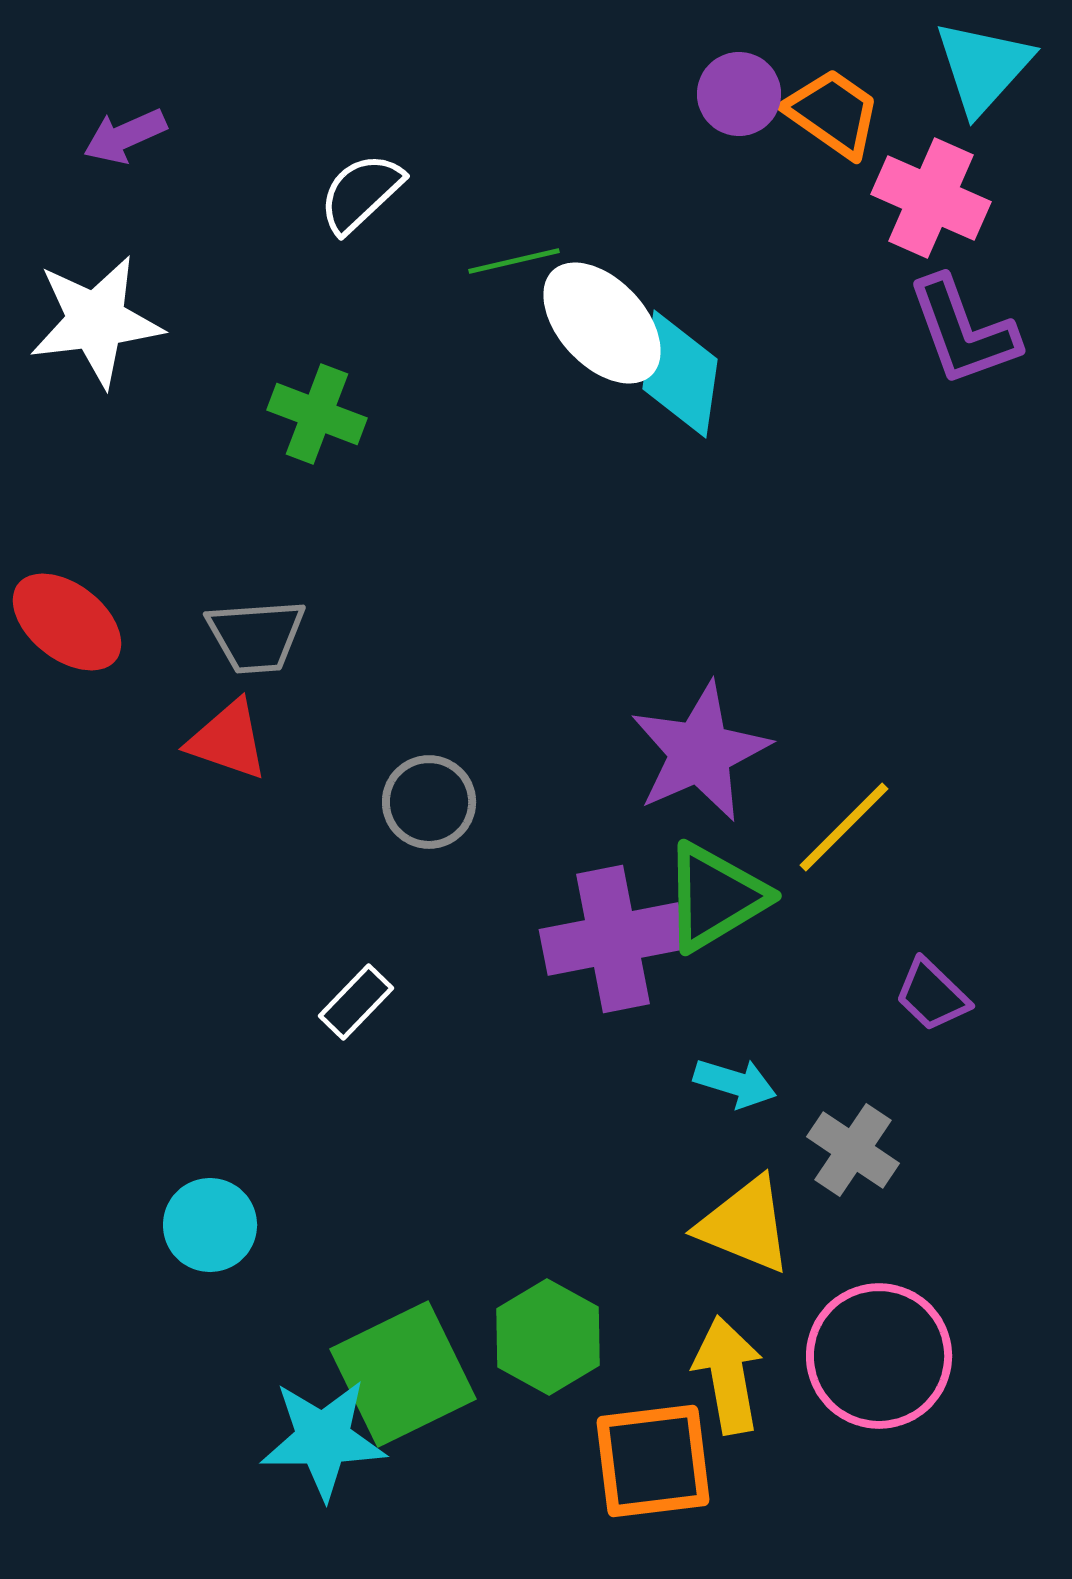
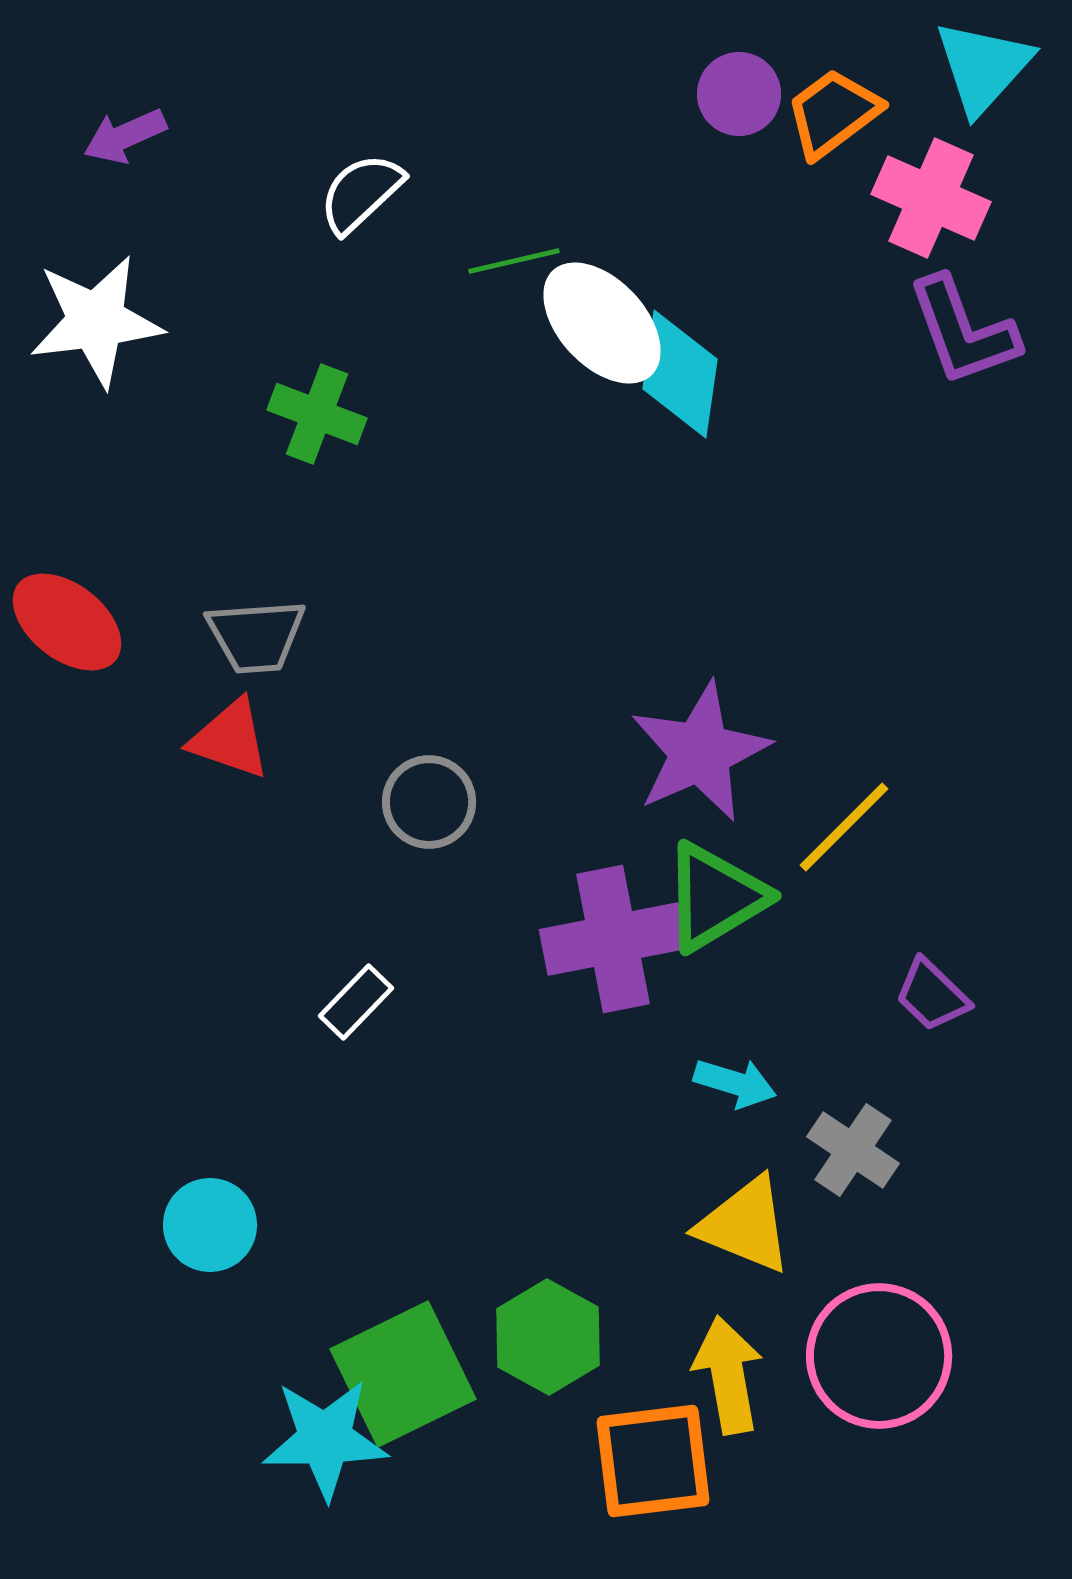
orange trapezoid: rotated 72 degrees counterclockwise
red triangle: moved 2 px right, 1 px up
cyan star: moved 2 px right
